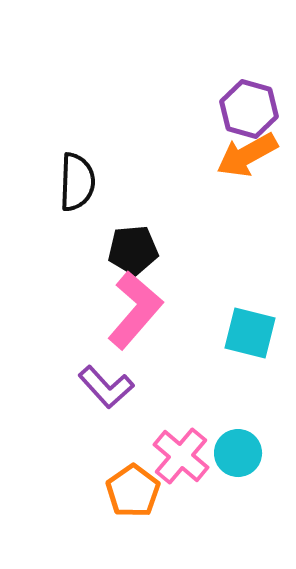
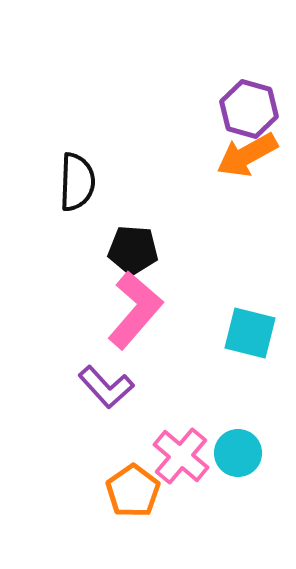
black pentagon: rotated 9 degrees clockwise
